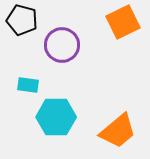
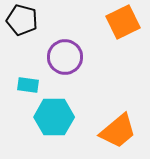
purple circle: moved 3 px right, 12 px down
cyan hexagon: moved 2 px left
